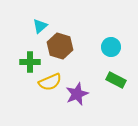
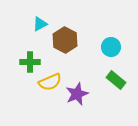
cyan triangle: moved 2 px up; rotated 14 degrees clockwise
brown hexagon: moved 5 px right, 6 px up; rotated 10 degrees clockwise
green rectangle: rotated 12 degrees clockwise
